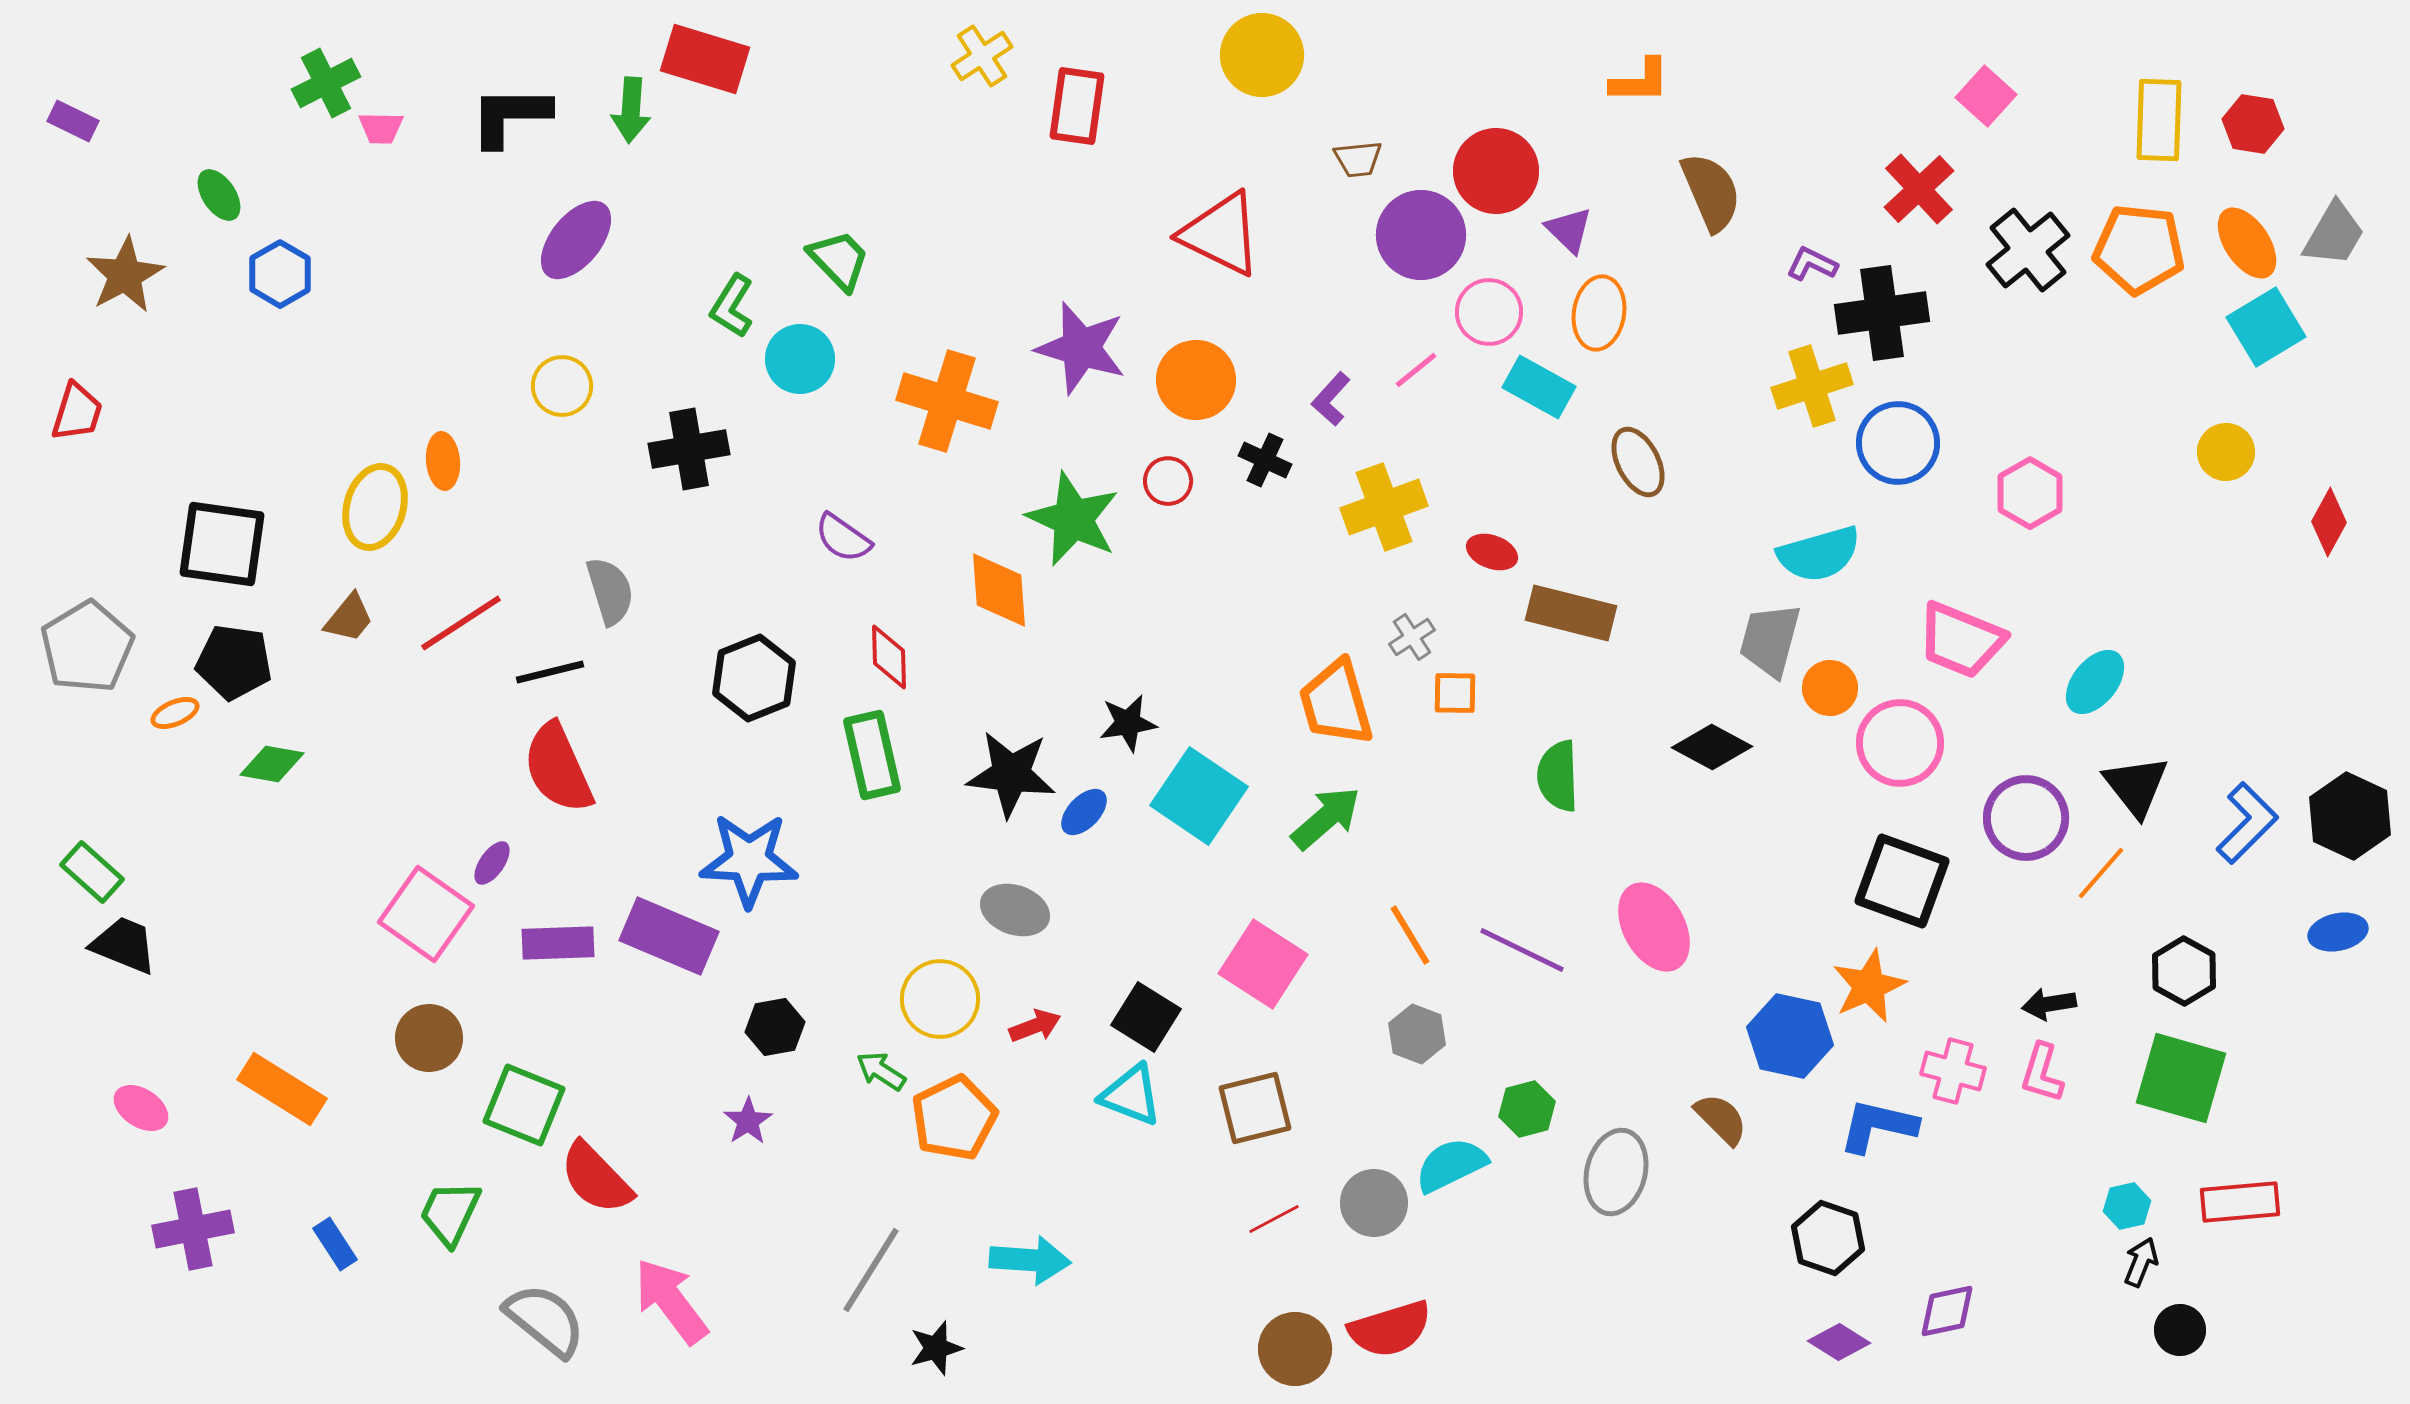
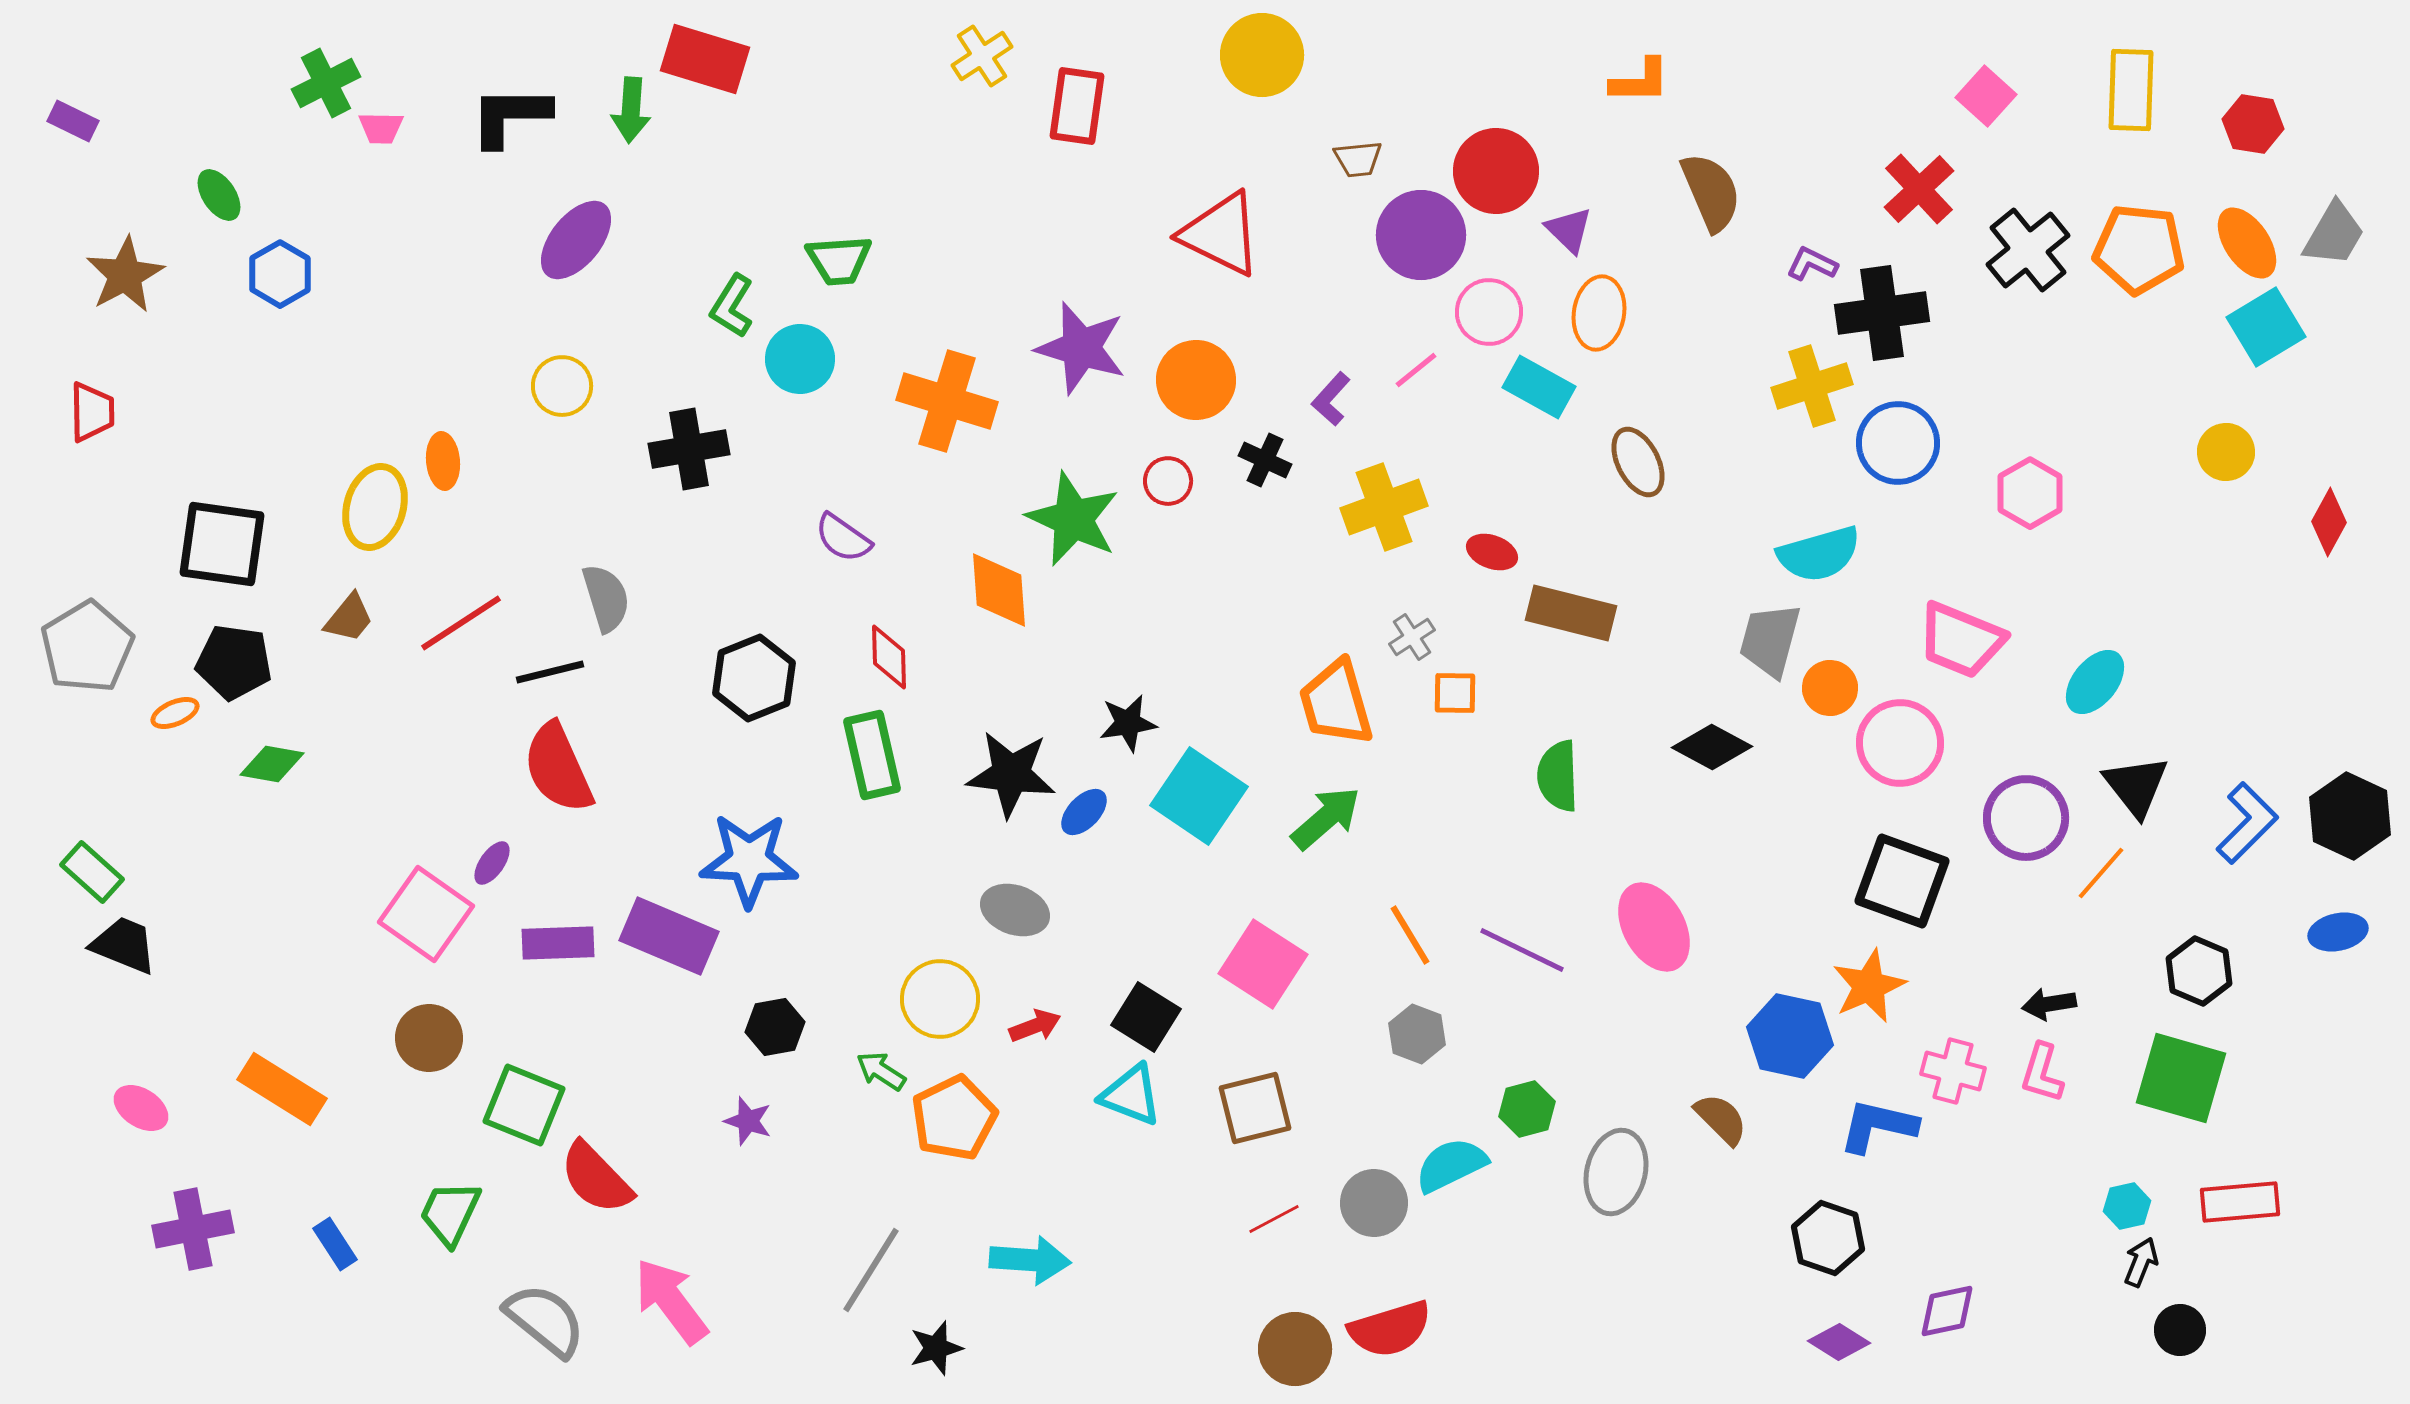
yellow rectangle at (2159, 120): moved 28 px left, 30 px up
green trapezoid at (839, 260): rotated 130 degrees clockwise
red trapezoid at (77, 412): moved 15 px right; rotated 18 degrees counterclockwise
gray semicircle at (610, 591): moved 4 px left, 7 px down
black hexagon at (2184, 971): moved 15 px right; rotated 6 degrees counterclockwise
purple star at (748, 1121): rotated 21 degrees counterclockwise
